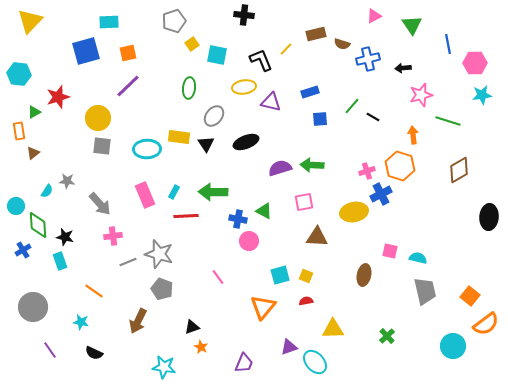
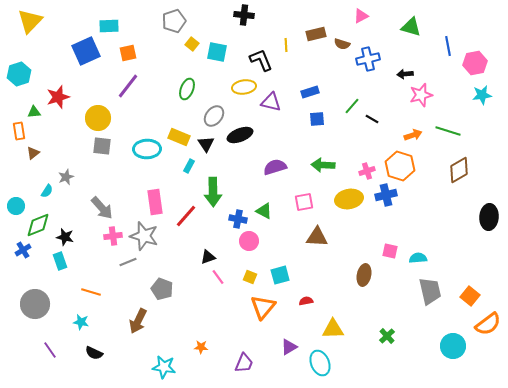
pink triangle at (374, 16): moved 13 px left
cyan rectangle at (109, 22): moved 4 px down
green triangle at (412, 25): moved 1 px left, 2 px down; rotated 40 degrees counterclockwise
yellow square at (192, 44): rotated 16 degrees counterclockwise
blue line at (448, 44): moved 2 px down
yellow line at (286, 49): moved 4 px up; rotated 48 degrees counterclockwise
blue square at (86, 51): rotated 8 degrees counterclockwise
cyan square at (217, 55): moved 3 px up
pink hexagon at (475, 63): rotated 10 degrees counterclockwise
black arrow at (403, 68): moved 2 px right, 6 px down
cyan hexagon at (19, 74): rotated 25 degrees counterclockwise
purple line at (128, 86): rotated 8 degrees counterclockwise
green ellipse at (189, 88): moved 2 px left, 1 px down; rotated 15 degrees clockwise
green triangle at (34, 112): rotated 24 degrees clockwise
black line at (373, 117): moved 1 px left, 2 px down
blue square at (320, 119): moved 3 px left
green line at (448, 121): moved 10 px down
orange arrow at (413, 135): rotated 78 degrees clockwise
yellow rectangle at (179, 137): rotated 15 degrees clockwise
black ellipse at (246, 142): moved 6 px left, 7 px up
green arrow at (312, 165): moved 11 px right
purple semicircle at (280, 168): moved 5 px left, 1 px up
gray star at (67, 181): moved 1 px left, 4 px up; rotated 28 degrees counterclockwise
cyan rectangle at (174, 192): moved 15 px right, 26 px up
green arrow at (213, 192): rotated 92 degrees counterclockwise
blue cross at (381, 194): moved 5 px right, 1 px down; rotated 15 degrees clockwise
pink rectangle at (145, 195): moved 10 px right, 7 px down; rotated 15 degrees clockwise
gray arrow at (100, 204): moved 2 px right, 4 px down
yellow ellipse at (354, 212): moved 5 px left, 13 px up
red line at (186, 216): rotated 45 degrees counterclockwise
green diamond at (38, 225): rotated 72 degrees clockwise
gray star at (159, 254): moved 15 px left, 18 px up
cyan semicircle at (418, 258): rotated 18 degrees counterclockwise
yellow square at (306, 276): moved 56 px left, 1 px down
orange line at (94, 291): moved 3 px left, 1 px down; rotated 18 degrees counterclockwise
gray trapezoid at (425, 291): moved 5 px right
gray circle at (33, 307): moved 2 px right, 3 px up
orange semicircle at (486, 324): moved 2 px right
black triangle at (192, 327): moved 16 px right, 70 px up
orange star at (201, 347): rotated 24 degrees counterclockwise
purple triangle at (289, 347): rotated 12 degrees counterclockwise
cyan ellipse at (315, 362): moved 5 px right, 1 px down; rotated 20 degrees clockwise
